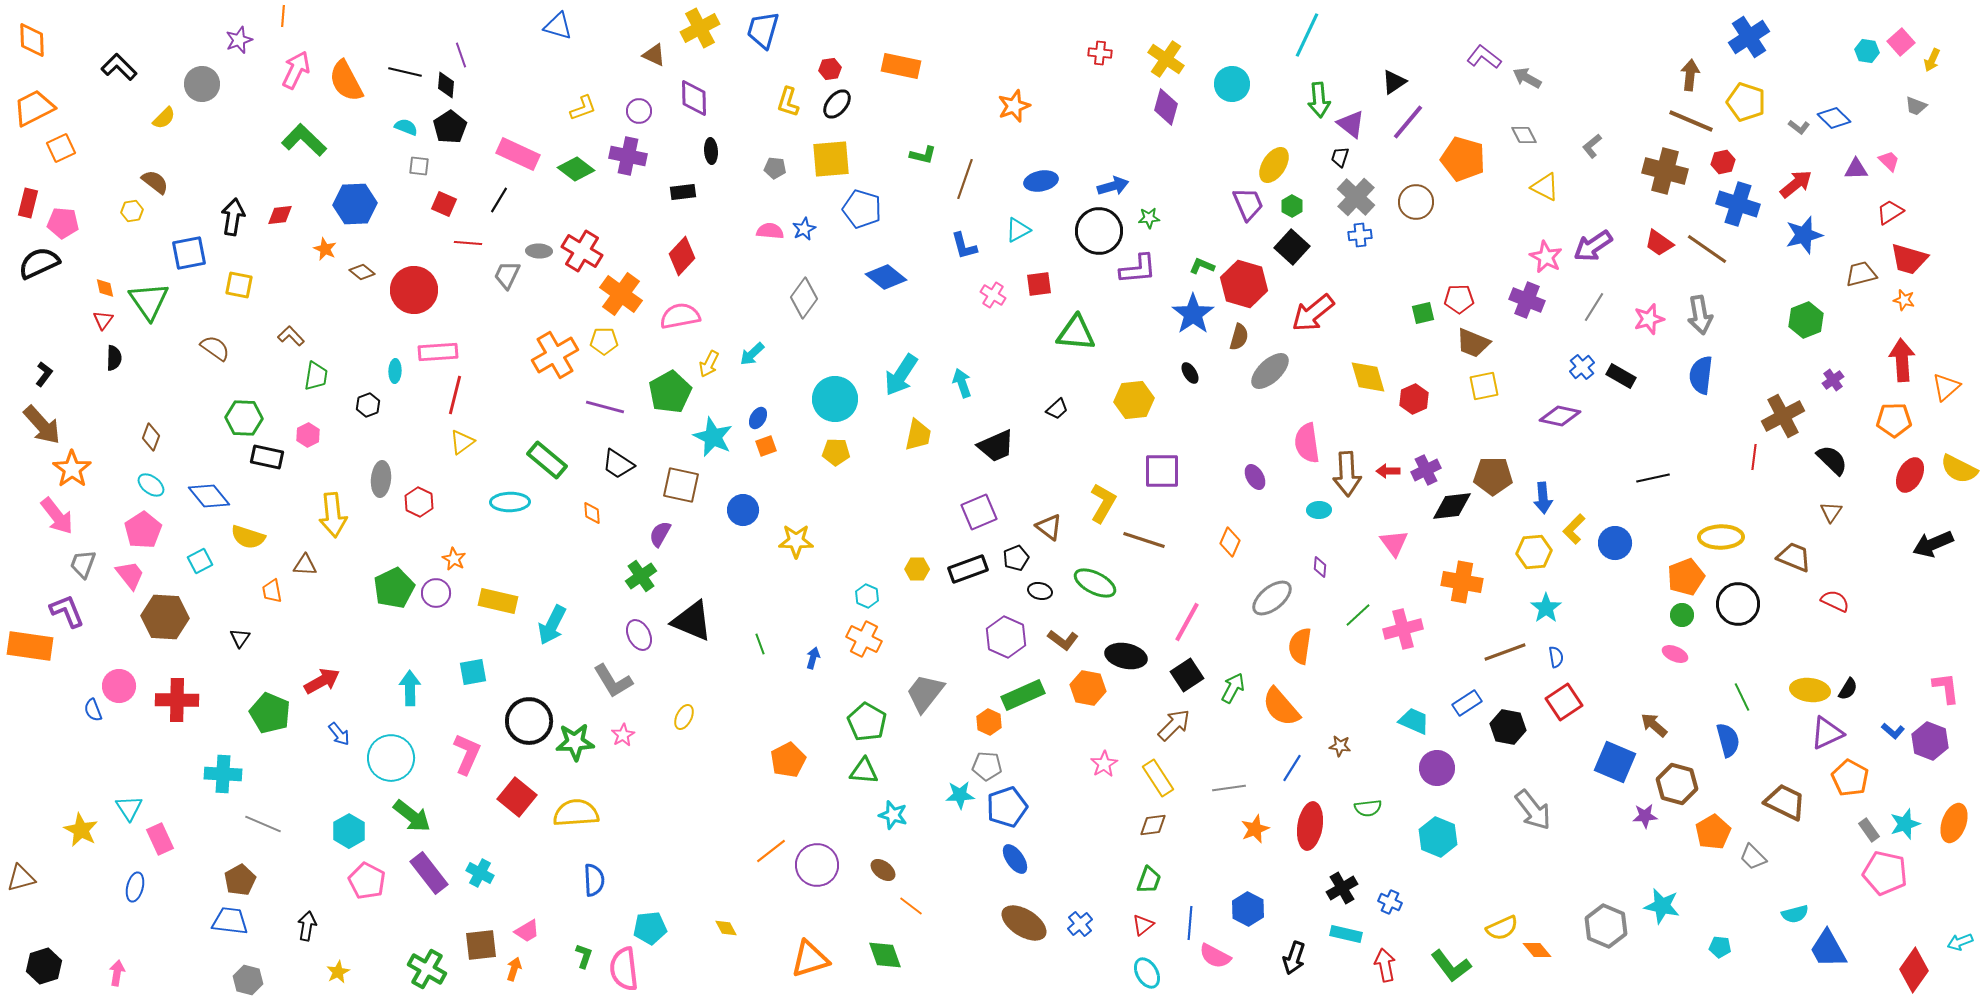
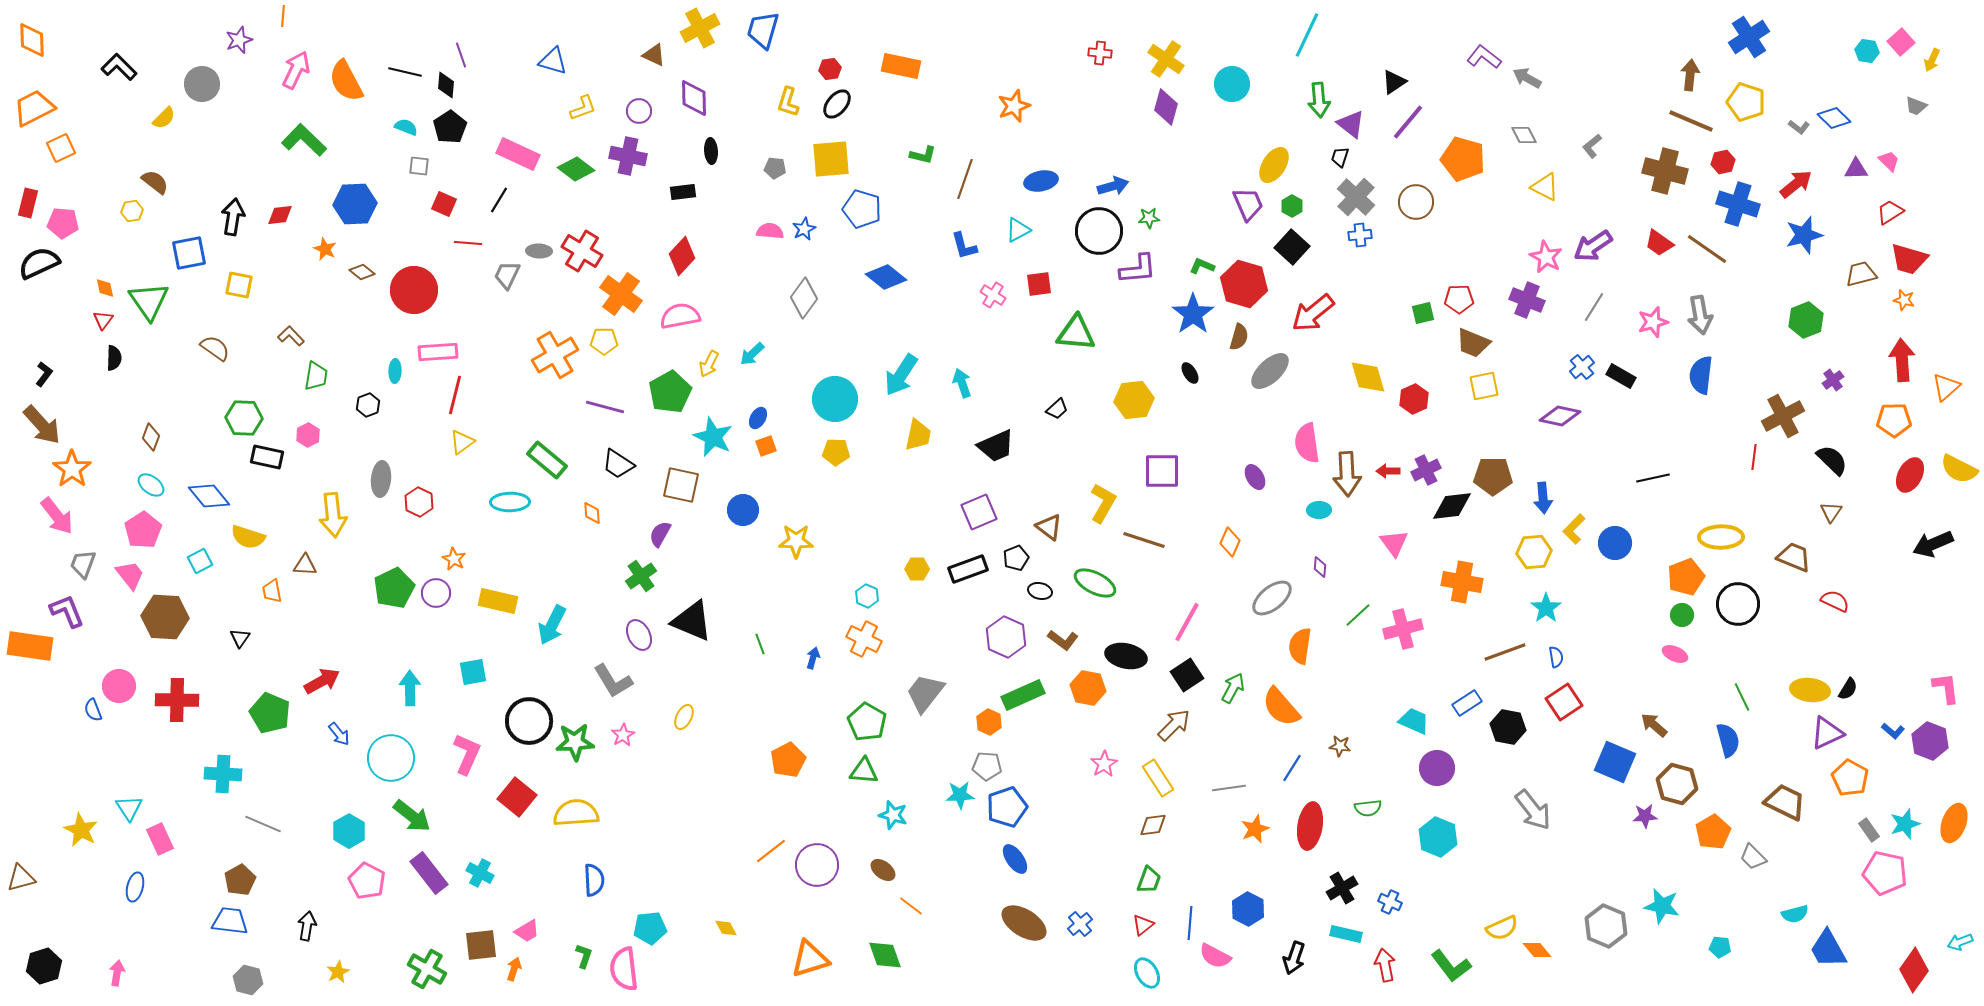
blue triangle at (558, 26): moved 5 px left, 35 px down
pink star at (1649, 319): moved 4 px right, 3 px down
